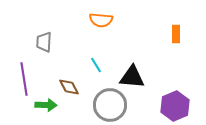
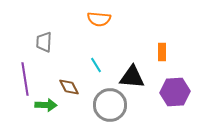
orange semicircle: moved 2 px left, 1 px up
orange rectangle: moved 14 px left, 18 px down
purple line: moved 1 px right
purple hexagon: moved 14 px up; rotated 20 degrees clockwise
